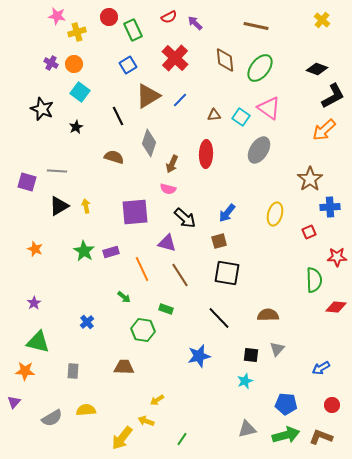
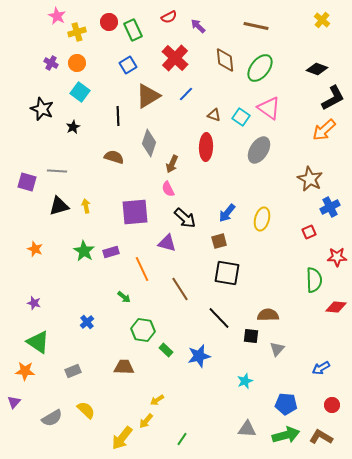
pink star at (57, 16): rotated 18 degrees clockwise
red circle at (109, 17): moved 5 px down
purple arrow at (195, 23): moved 3 px right, 3 px down
orange circle at (74, 64): moved 3 px right, 1 px up
black L-shape at (333, 96): moved 2 px down
blue line at (180, 100): moved 6 px right, 6 px up
brown triangle at (214, 115): rotated 24 degrees clockwise
black line at (118, 116): rotated 24 degrees clockwise
black star at (76, 127): moved 3 px left
red ellipse at (206, 154): moved 7 px up
brown star at (310, 179): rotated 10 degrees counterclockwise
pink semicircle at (168, 189): rotated 49 degrees clockwise
black triangle at (59, 206): rotated 15 degrees clockwise
blue cross at (330, 207): rotated 24 degrees counterclockwise
yellow ellipse at (275, 214): moved 13 px left, 5 px down
brown line at (180, 275): moved 14 px down
purple star at (34, 303): rotated 24 degrees counterclockwise
green rectangle at (166, 309): moved 41 px down; rotated 24 degrees clockwise
green triangle at (38, 342): rotated 20 degrees clockwise
black square at (251, 355): moved 19 px up
gray rectangle at (73, 371): rotated 63 degrees clockwise
yellow semicircle at (86, 410): rotated 48 degrees clockwise
yellow arrow at (146, 421): rotated 70 degrees counterclockwise
gray triangle at (247, 429): rotated 18 degrees clockwise
brown L-shape at (321, 437): rotated 10 degrees clockwise
